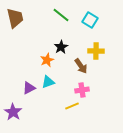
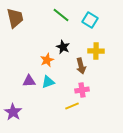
black star: moved 2 px right; rotated 16 degrees counterclockwise
brown arrow: rotated 21 degrees clockwise
purple triangle: moved 7 px up; rotated 24 degrees clockwise
